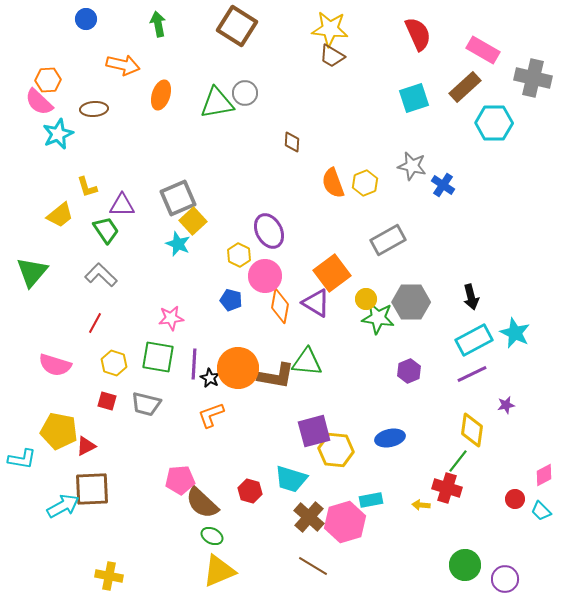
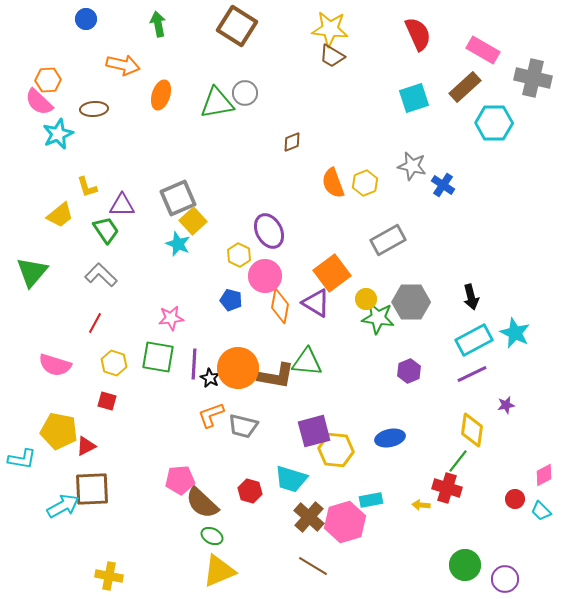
brown diamond at (292, 142): rotated 65 degrees clockwise
gray trapezoid at (146, 404): moved 97 px right, 22 px down
